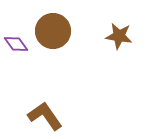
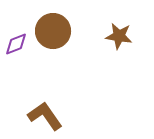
purple diamond: rotated 75 degrees counterclockwise
